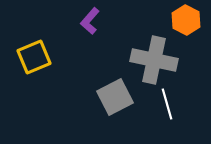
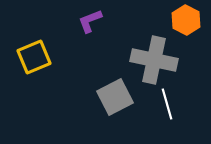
purple L-shape: rotated 28 degrees clockwise
